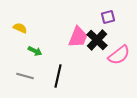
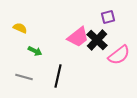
pink trapezoid: rotated 30 degrees clockwise
gray line: moved 1 px left, 1 px down
